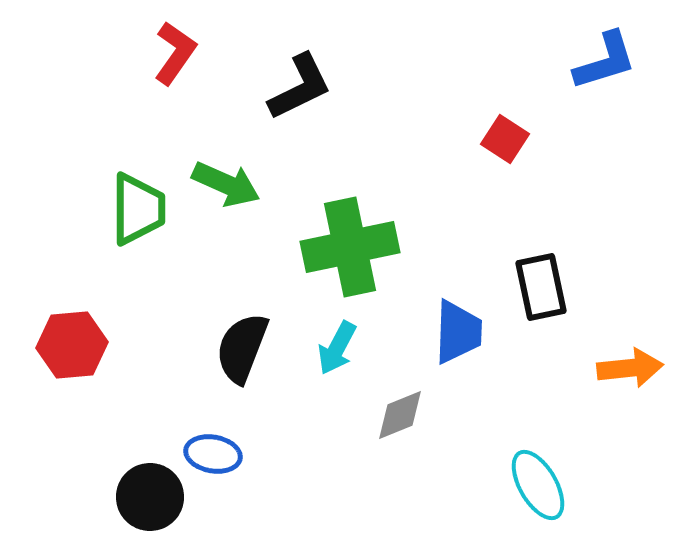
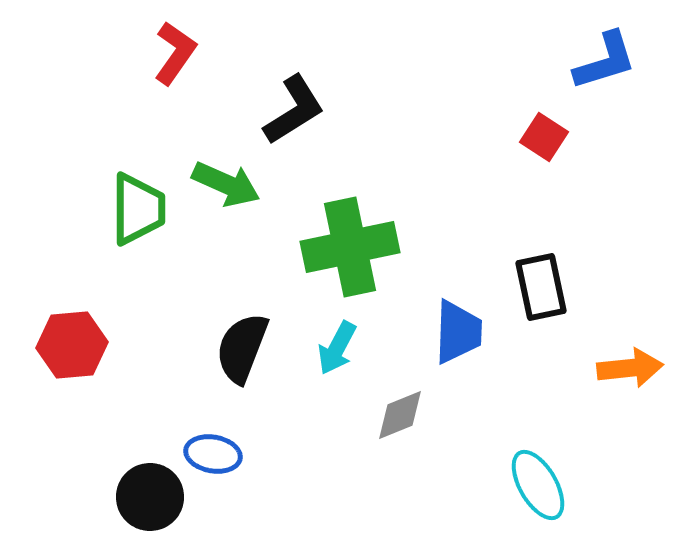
black L-shape: moved 6 px left, 23 px down; rotated 6 degrees counterclockwise
red square: moved 39 px right, 2 px up
